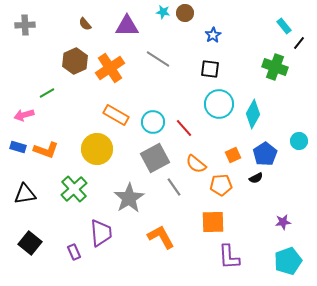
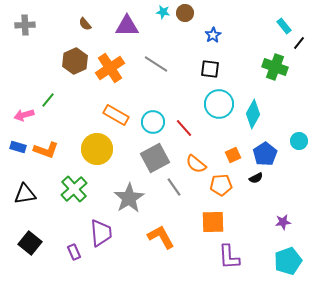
gray line at (158, 59): moved 2 px left, 5 px down
green line at (47, 93): moved 1 px right, 7 px down; rotated 21 degrees counterclockwise
